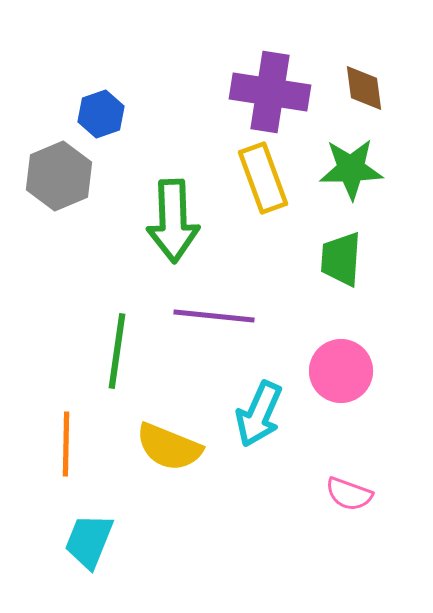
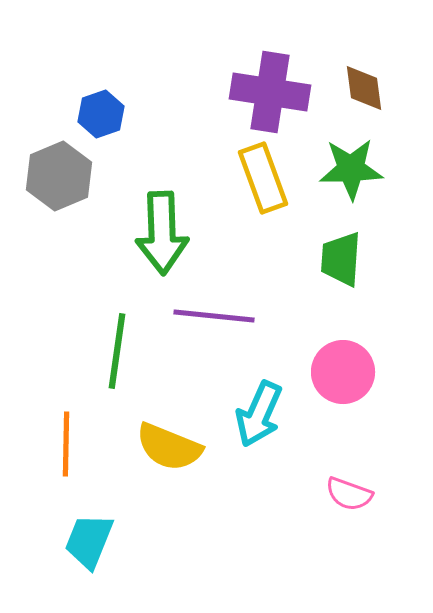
green arrow: moved 11 px left, 12 px down
pink circle: moved 2 px right, 1 px down
